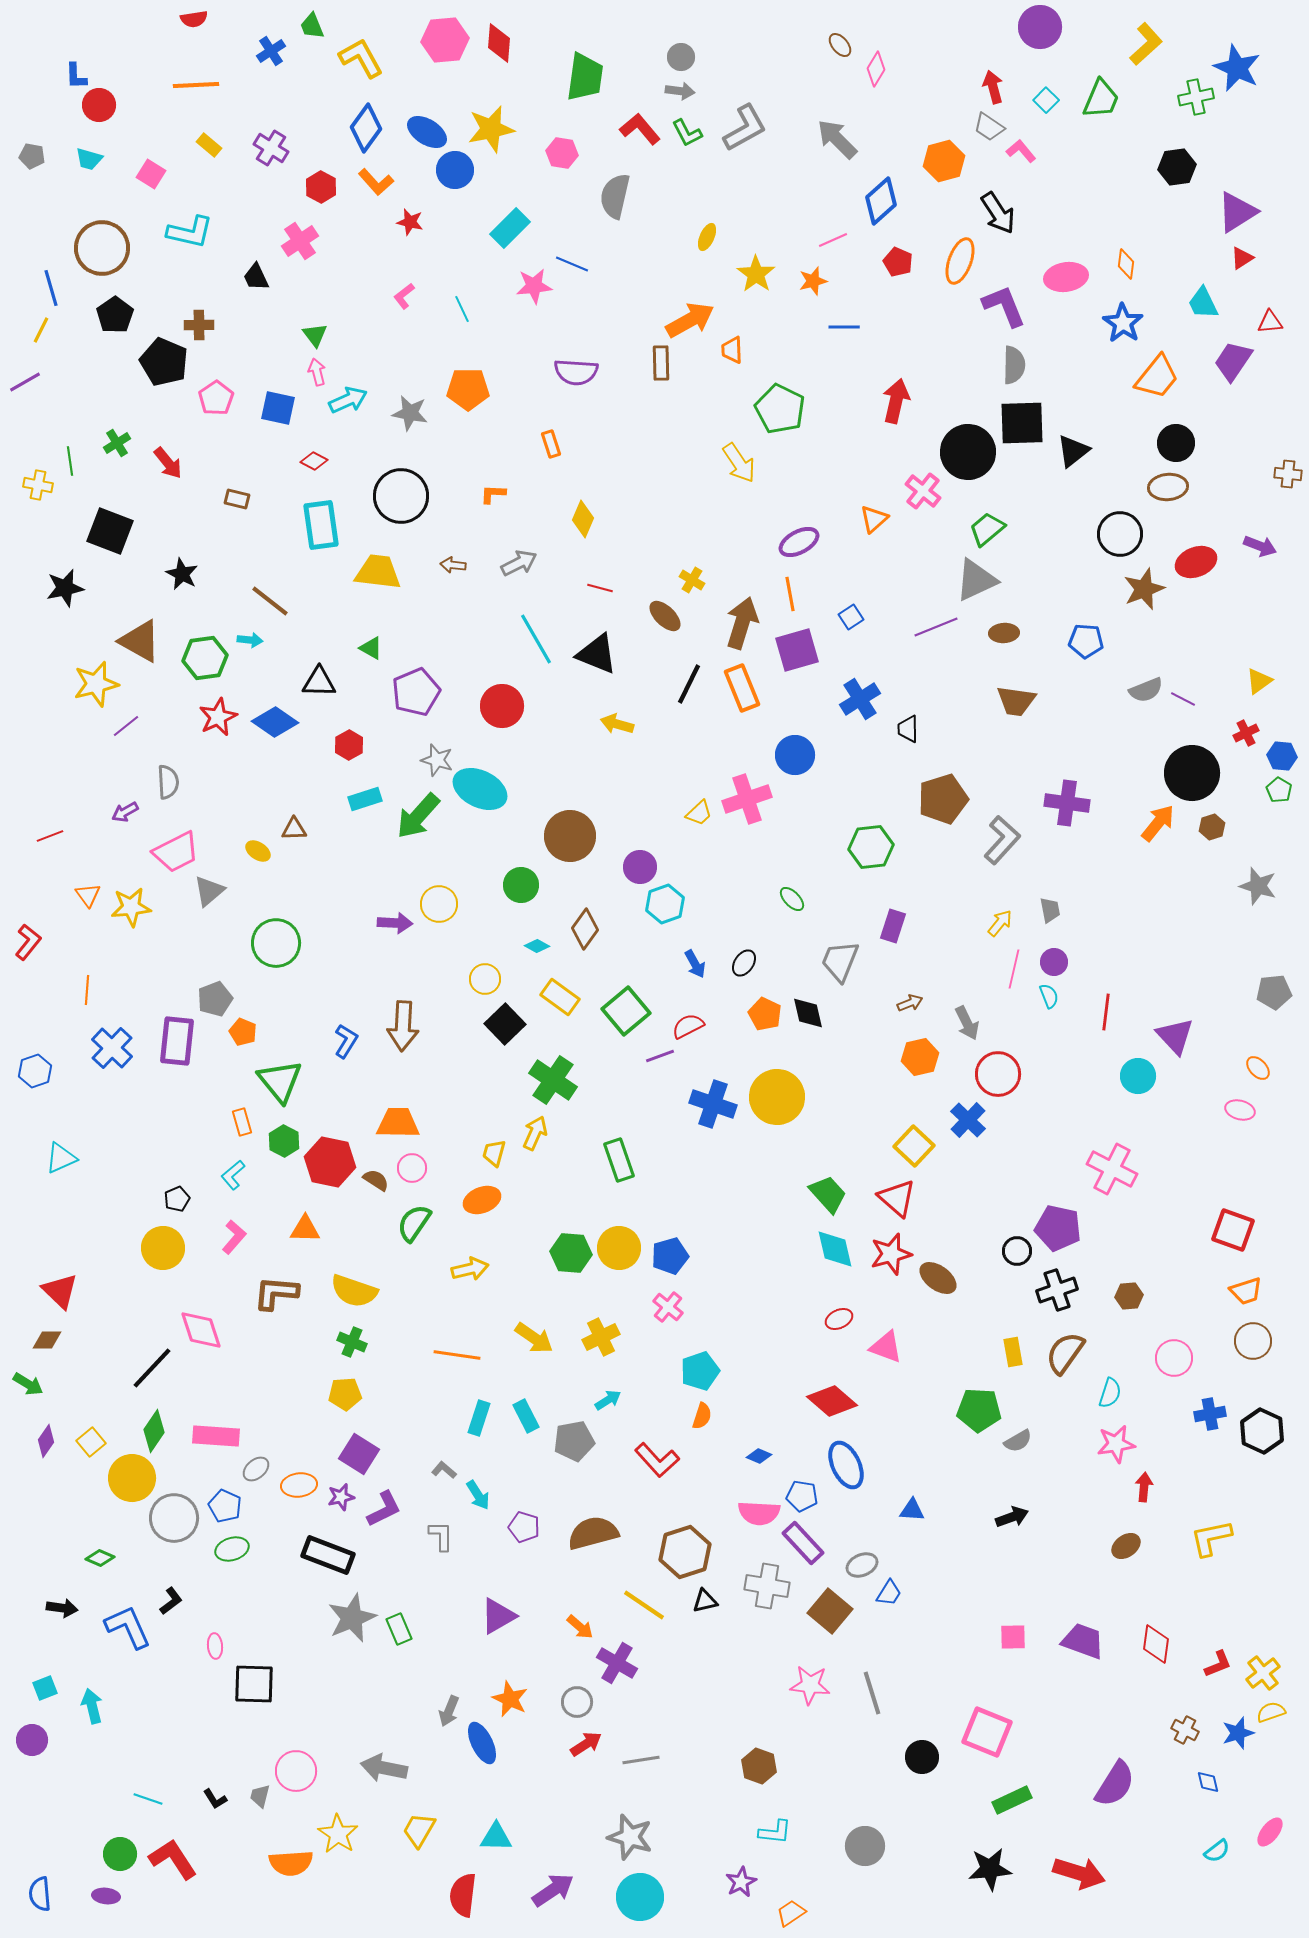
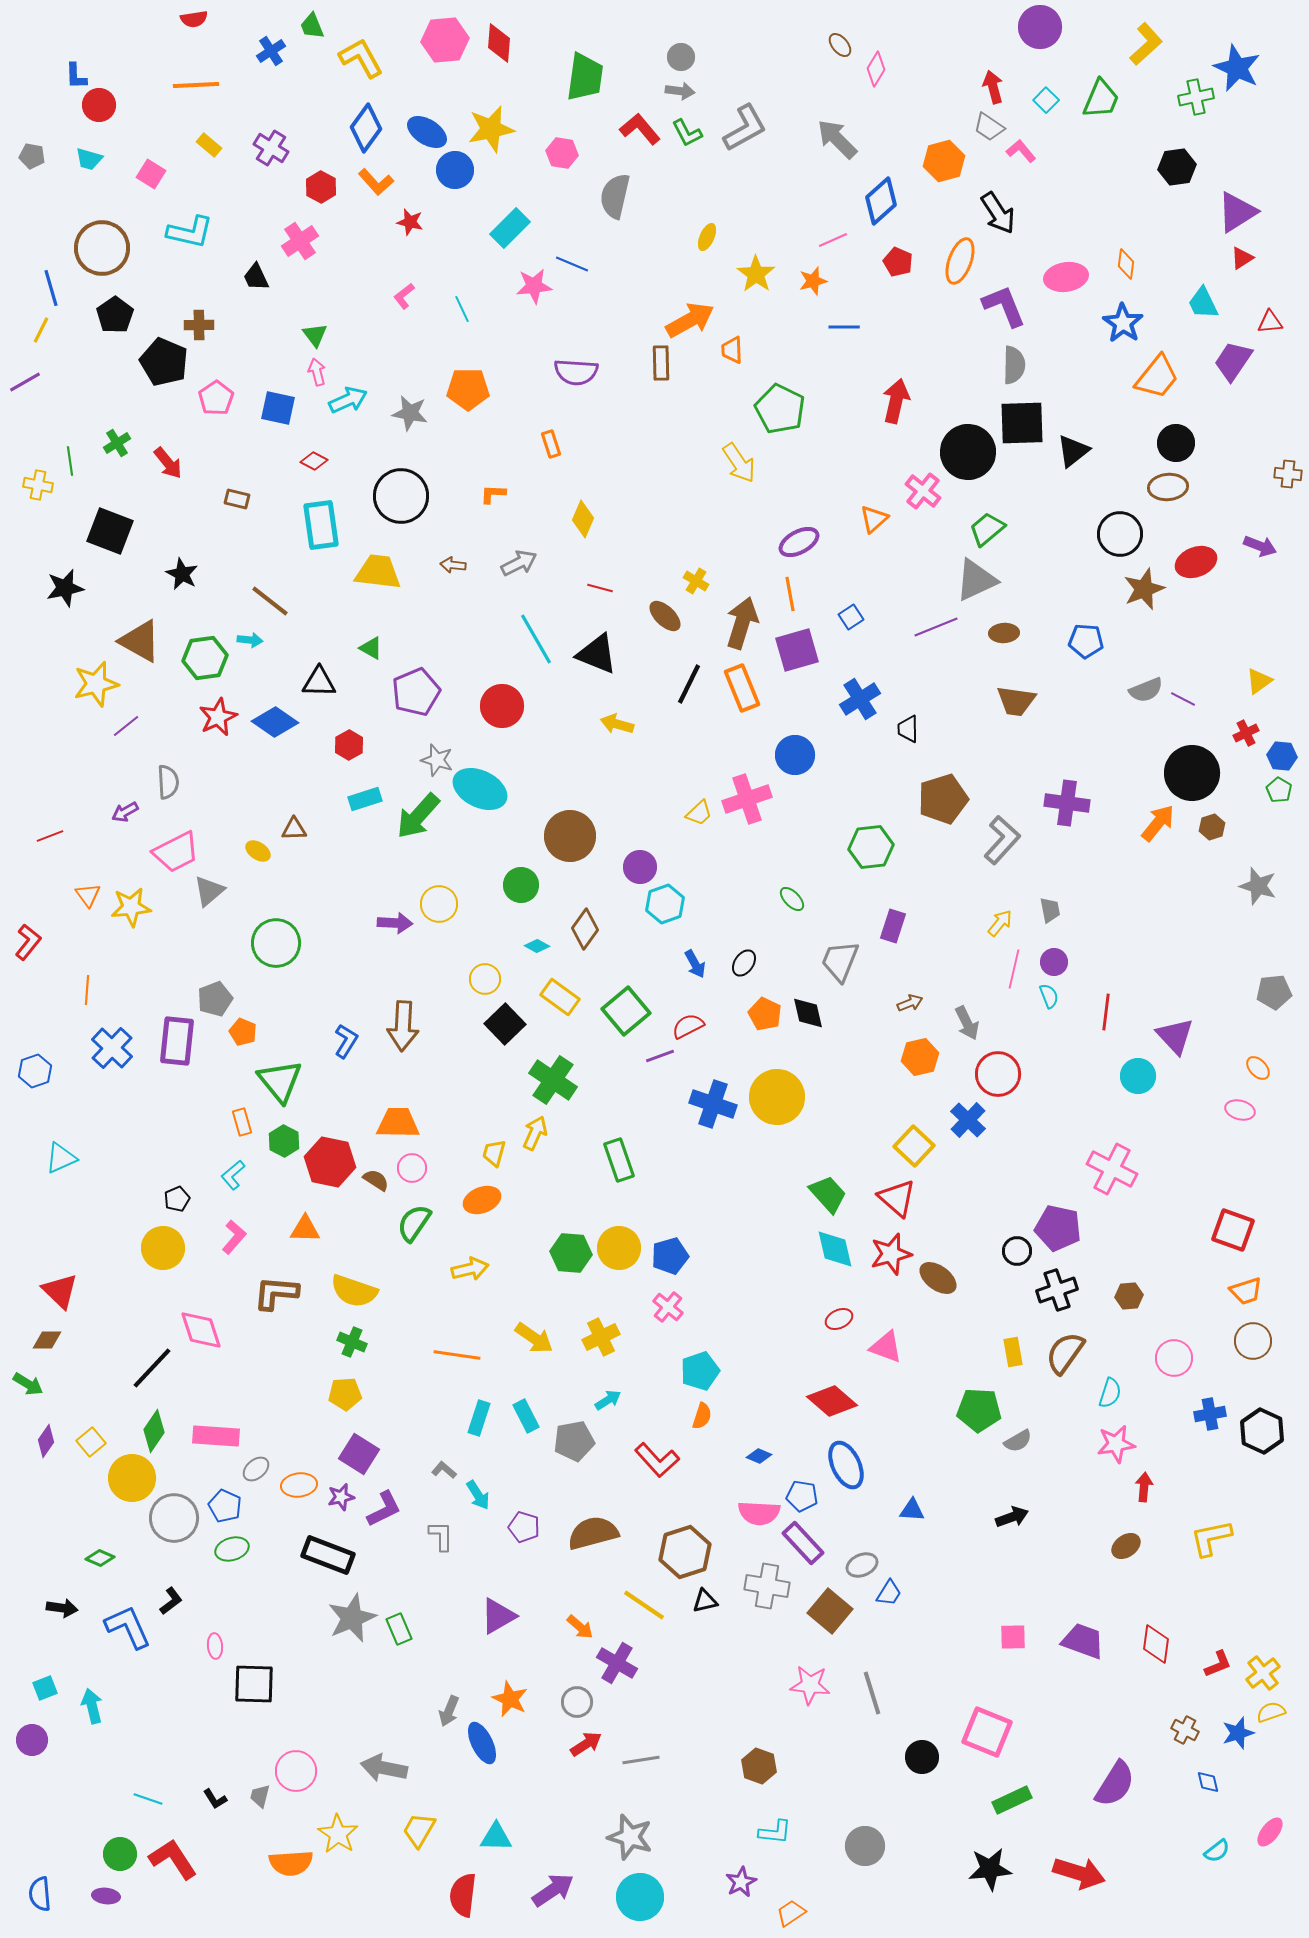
yellow cross at (692, 580): moved 4 px right, 1 px down
